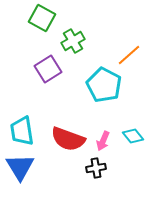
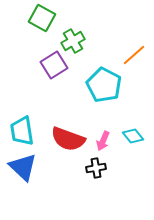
orange line: moved 5 px right
purple square: moved 6 px right, 4 px up
blue triangle: moved 3 px right; rotated 16 degrees counterclockwise
